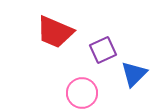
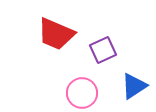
red trapezoid: moved 1 px right, 2 px down
blue triangle: moved 12 px down; rotated 12 degrees clockwise
